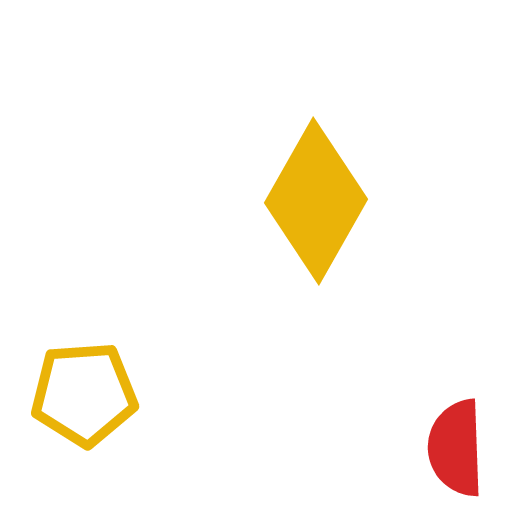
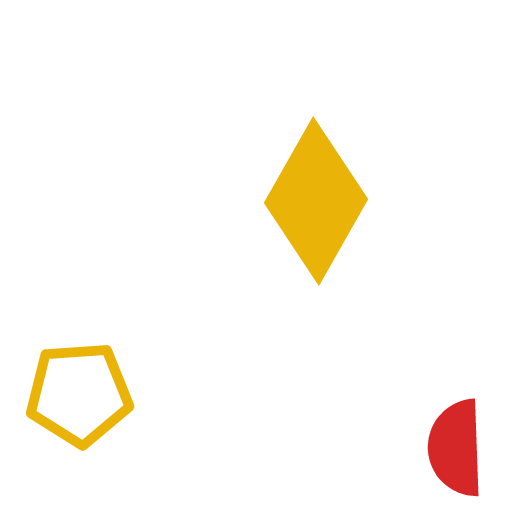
yellow pentagon: moved 5 px left
